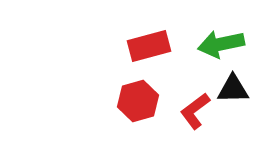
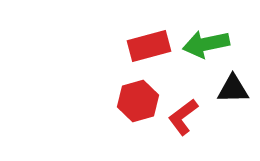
green arrow: moved 15 px left
red L-shape: moved 12 px left, 6 px down
